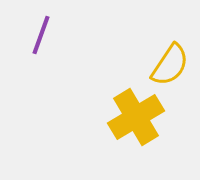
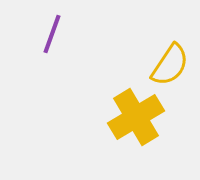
purple line: moved 11 px right, 1 px up
